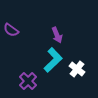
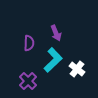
purple semicircle: moved 18 px right, 13 px down; rotated 126 degrees counterclockwise
purple arrow: moved 1 px left, 2 px up
